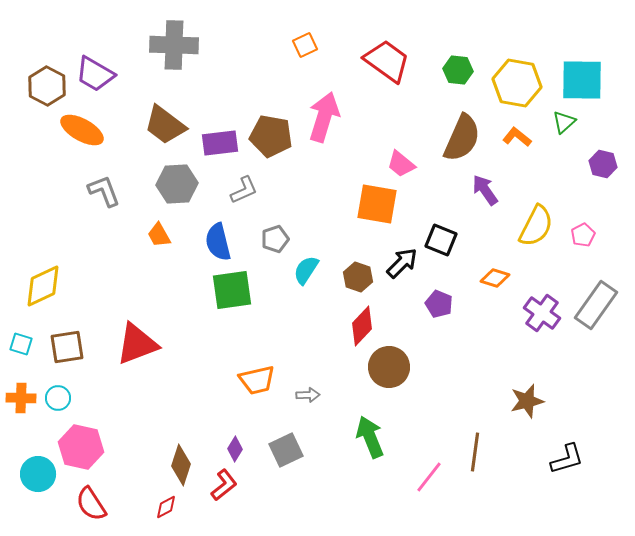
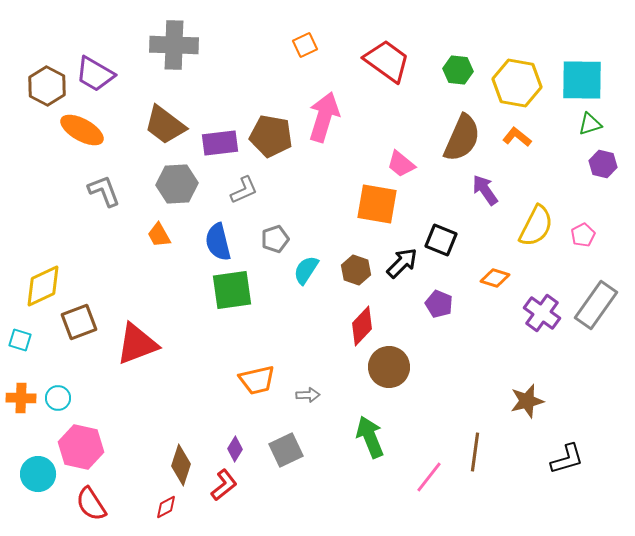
green triangle at (564, 122): moved 26 px right, 2 px down; rotated 25 degrees clockwise
brown hexagon at (358, 277): moved 2 px left, 7 px up
cyan square at (21, 344): moved 1 px left, 4 px up
brown square at (67, 347): moved 12 px right, 25 px up; rotated 12 degrees counterclockwise
